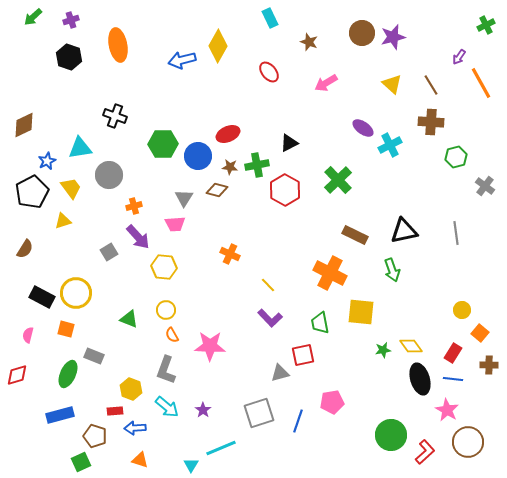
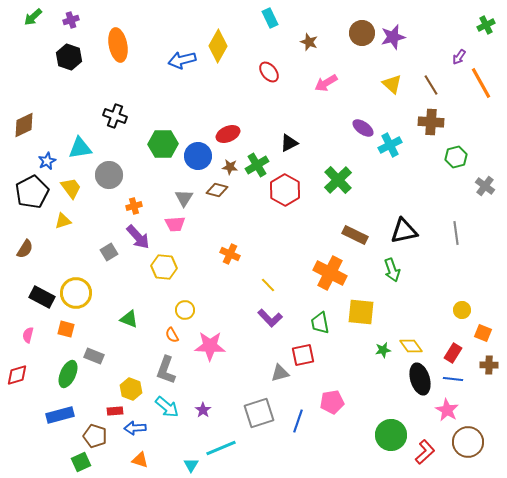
green cross at (257, 165): rotated 20 degrees counterclockwise
yellow circle at (166, 310): moved 19 px right
orange square at (480, 333): moved 3 px right; rotated 18 degrees counterclockwise
